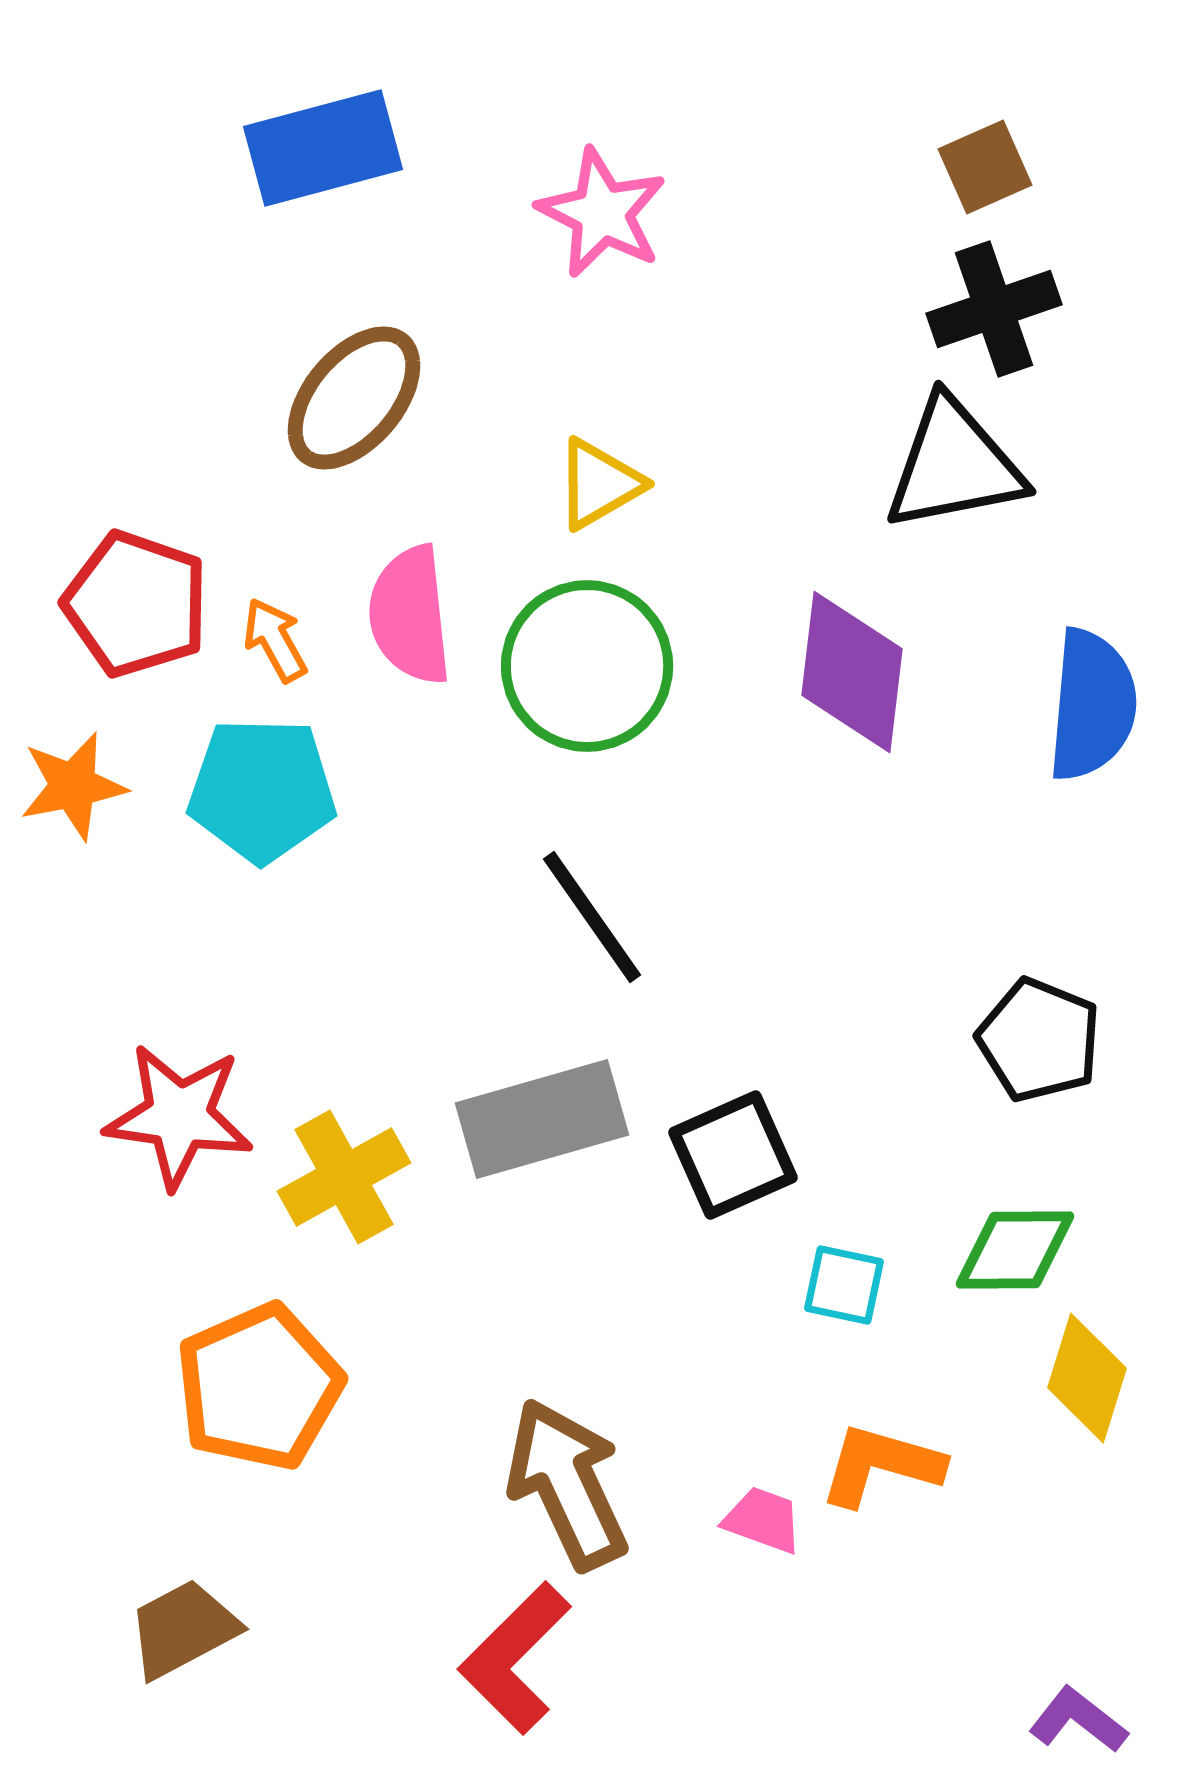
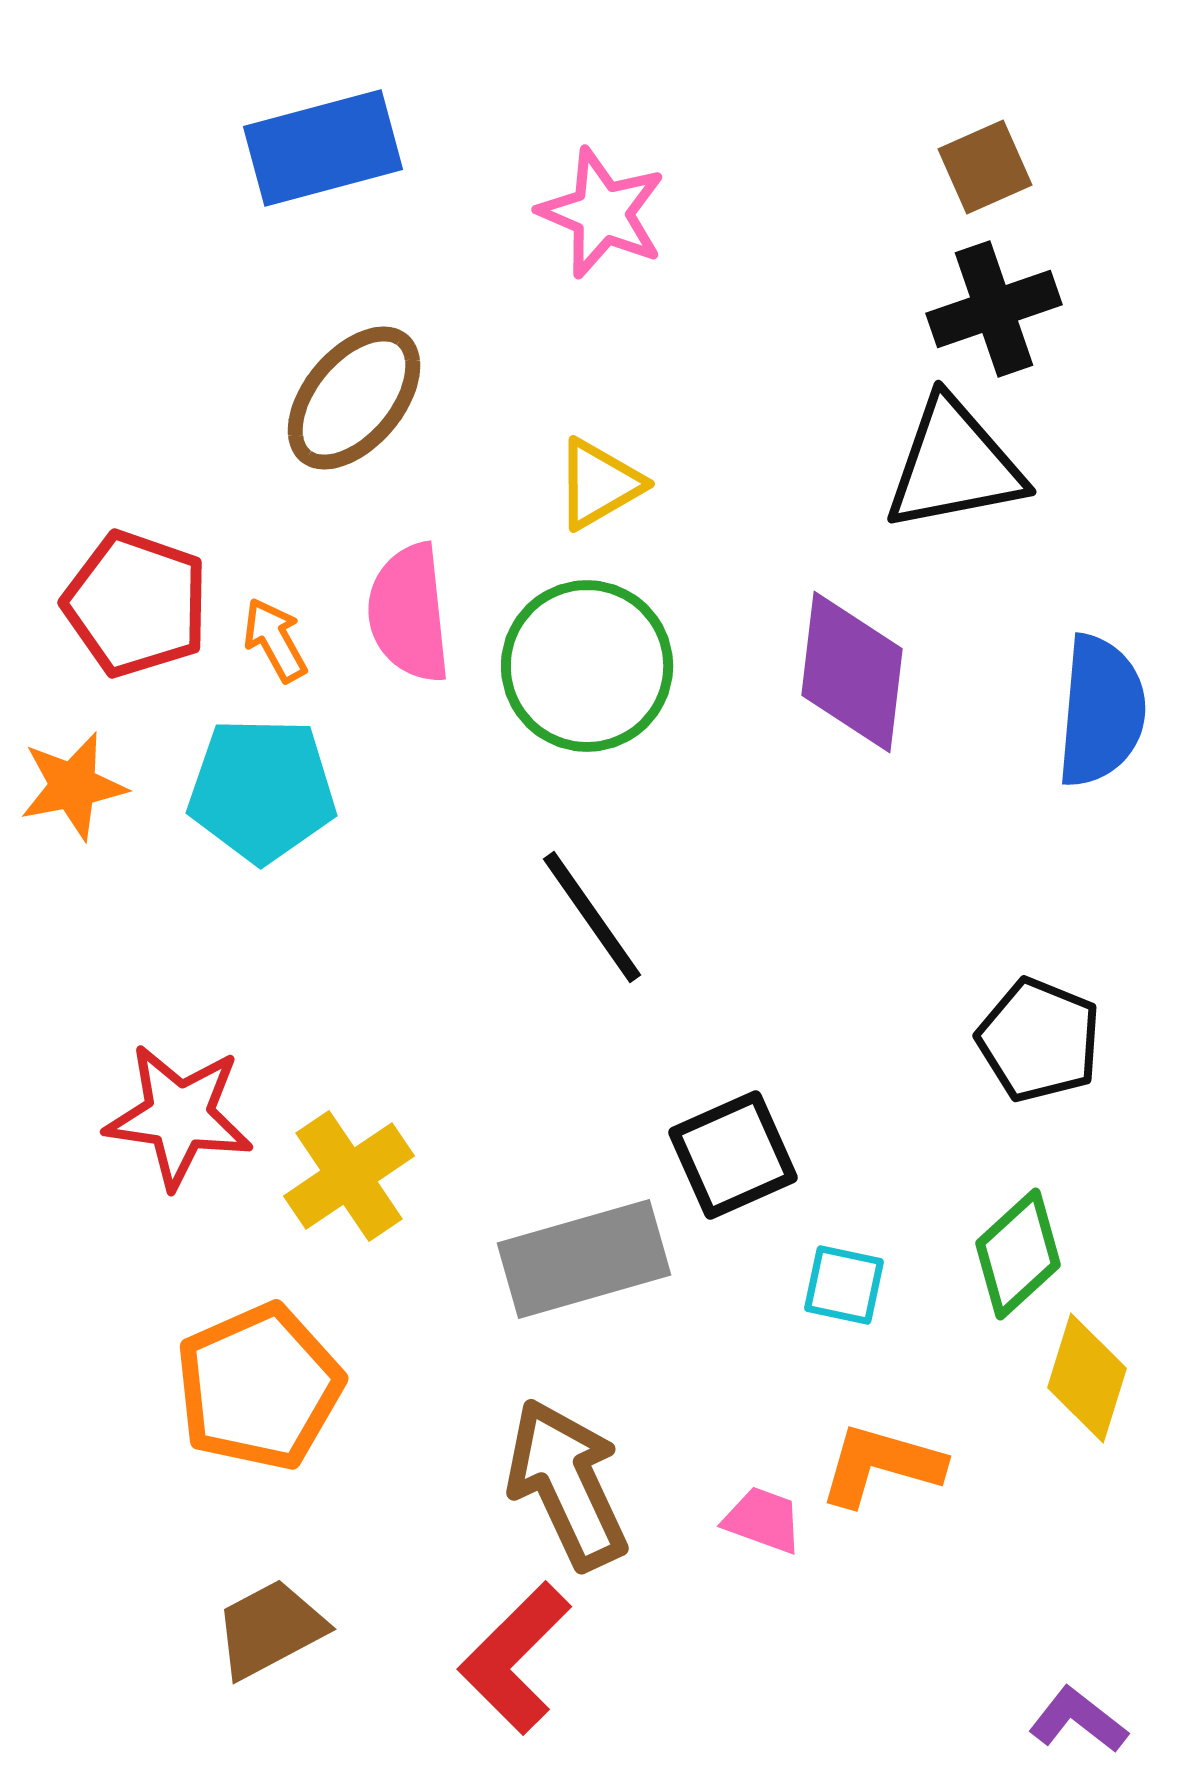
pink star: rotated 4 degrees counterclockwise
pink semicircle: moved 1 px left, 2 px up
blue semicircle: moved 9 px right, 6 px down
gray rectangle: moved 42 px right, 140 px down
yellow cross: moved 5 px right, 1 px up; rotated 5 degrees counterclockwise
green diamond: moved 3 px right, 4 px down; rotated 42 degrees counterclockwise
brown trapezoid: moved 87 px right
